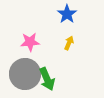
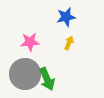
blue star: moved 1 px left, 3 px down; rotated 24 degrees clockwise
